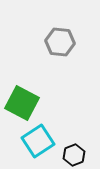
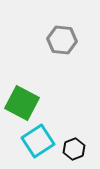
gray hexagon: moved 2 px right, 2 px up
black hexagon: moved 6 px up
